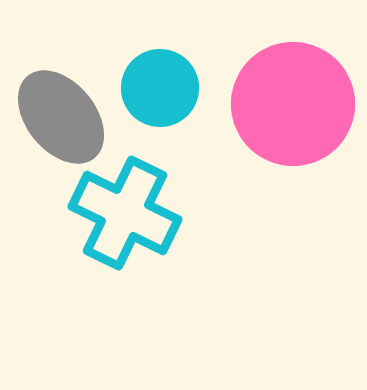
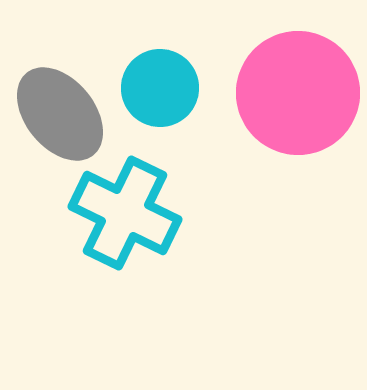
pink circle: moved 5 px right, 11 px up
gray ellipse: moved 1 px left, 3 px up
